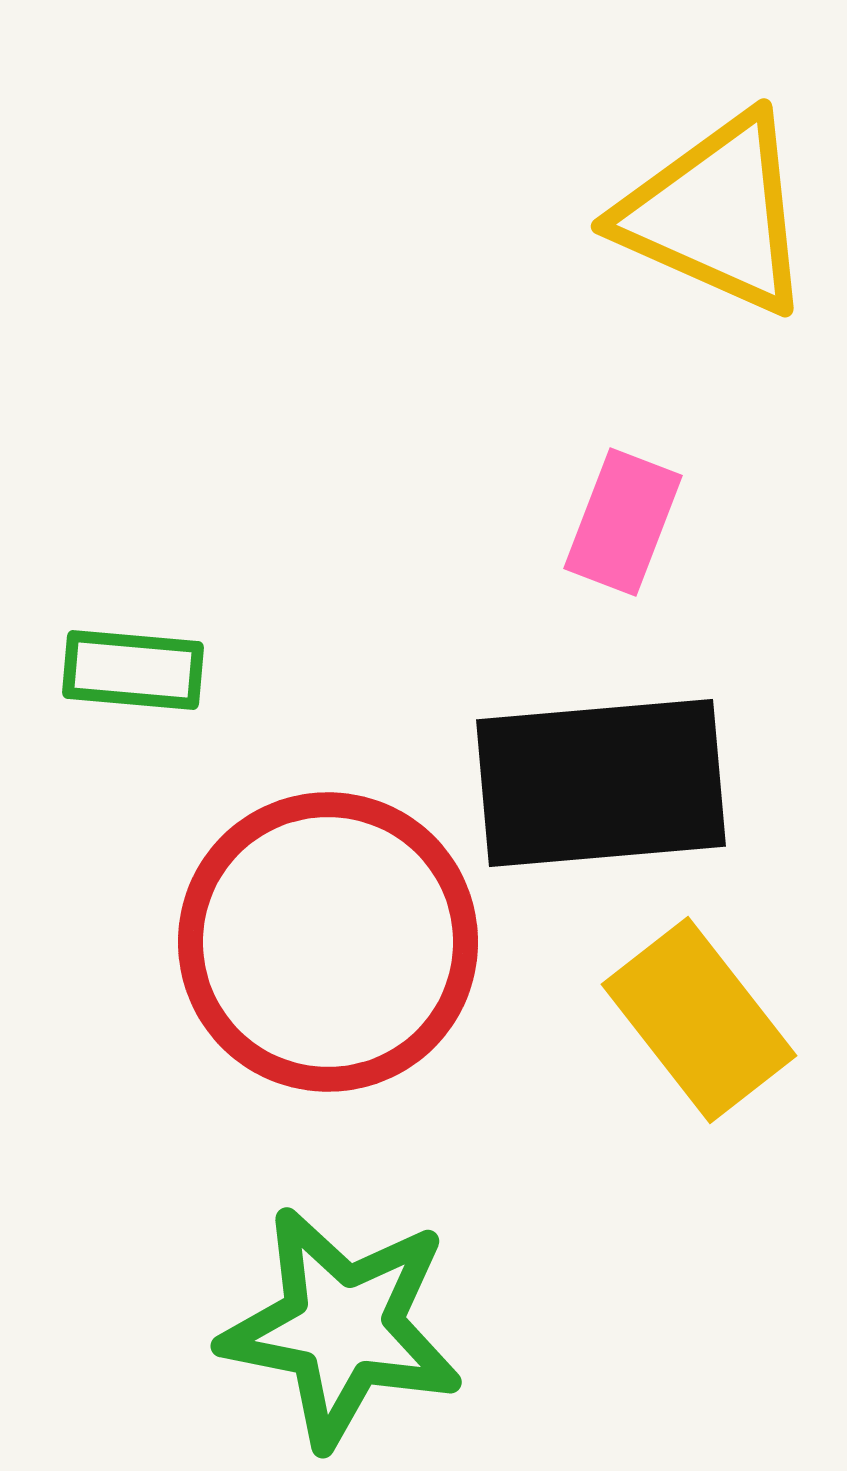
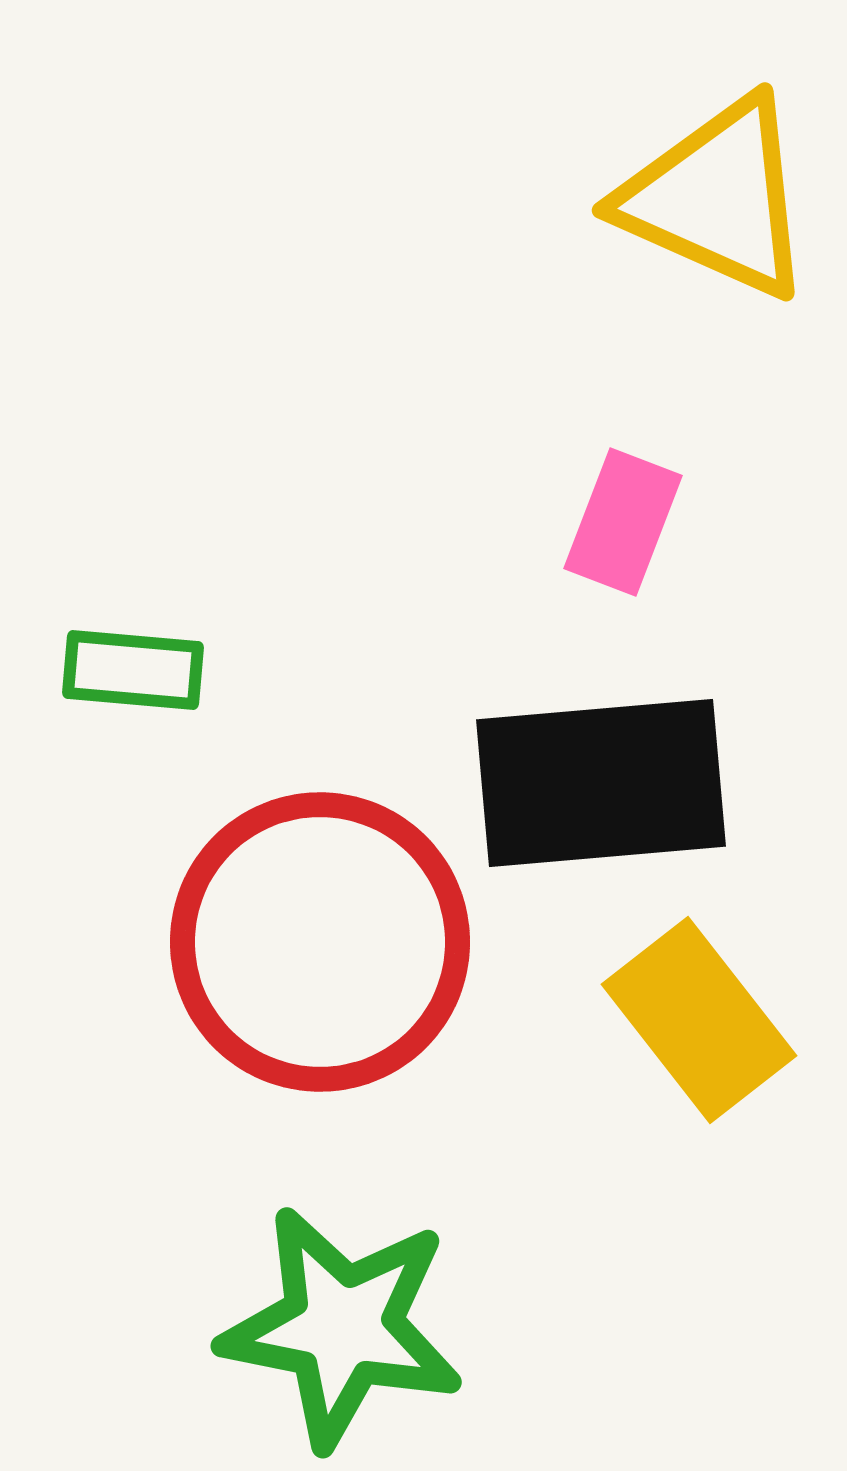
yellow triangle: moved 1 px right, 16 px up
red circle: moved 8 px left
